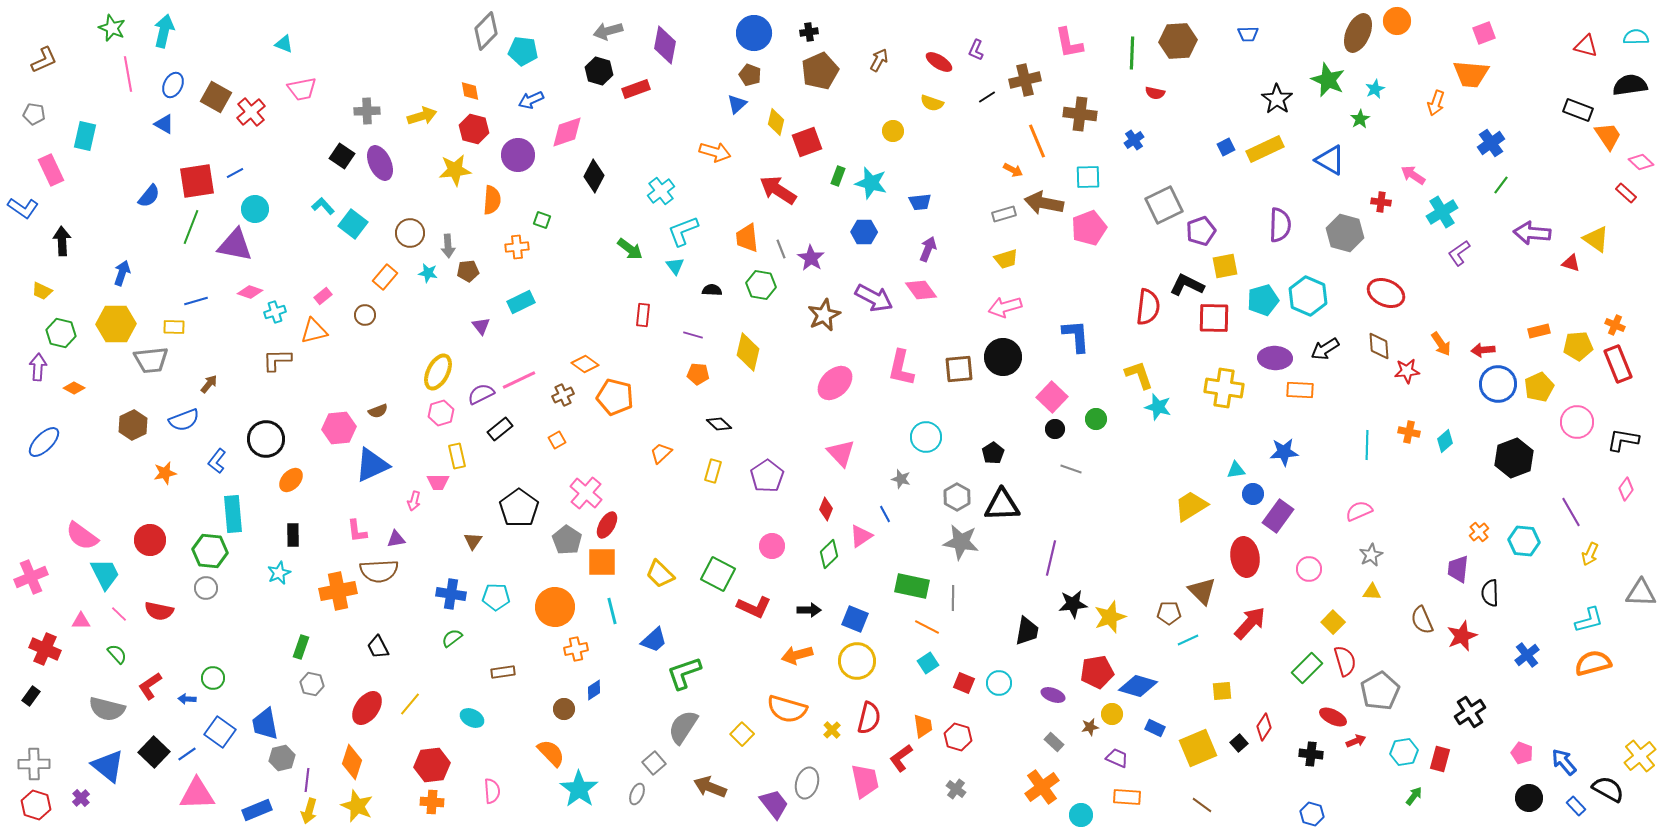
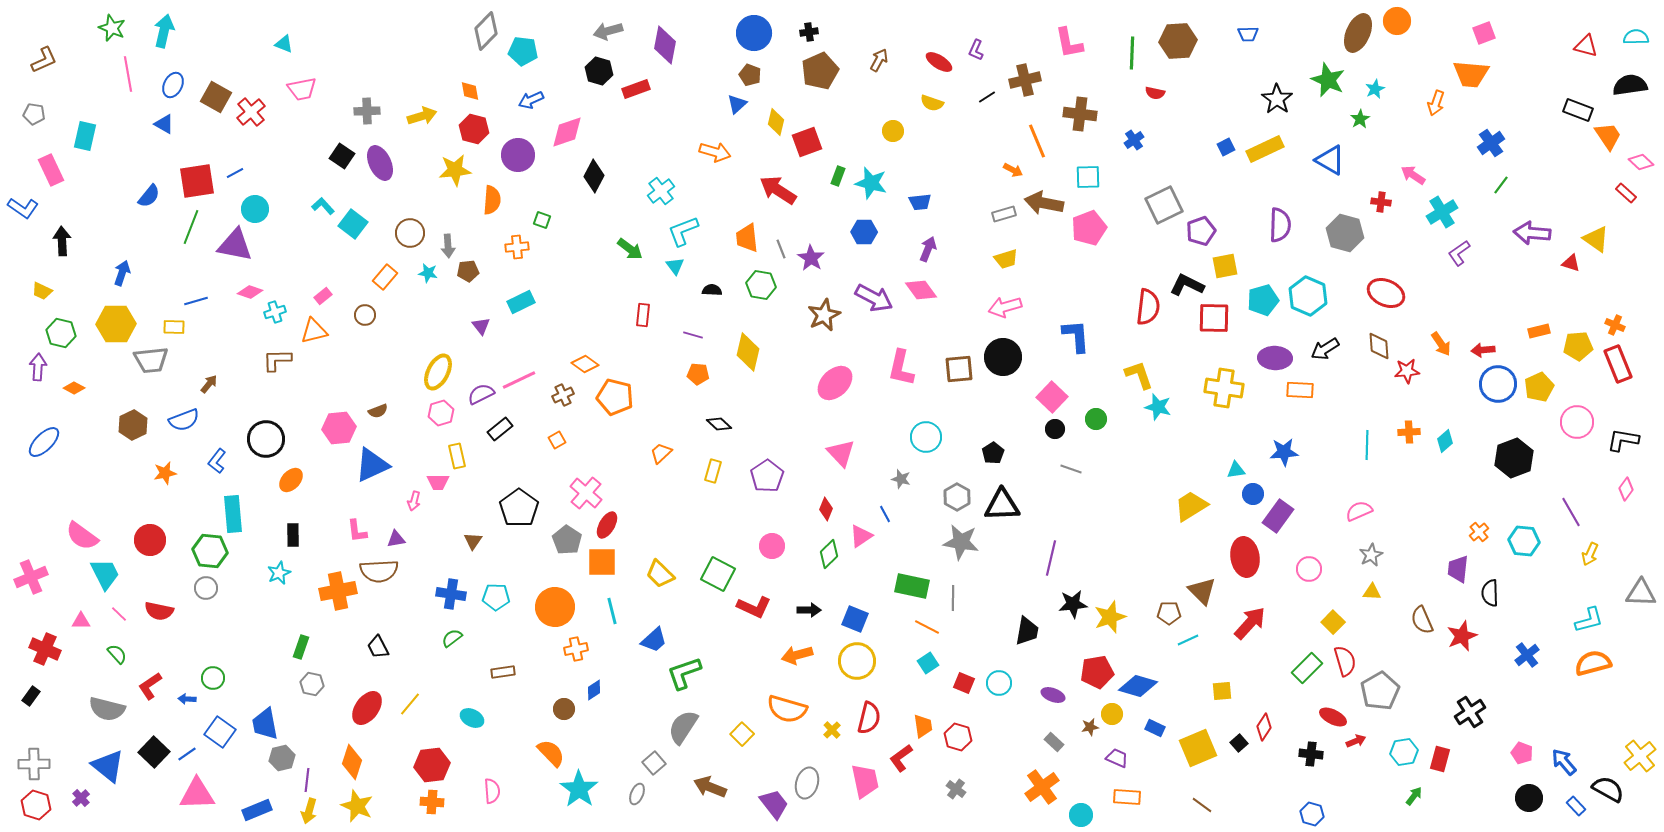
orange cross at (1409, 432): rotated 15 degrees counterclockwise
